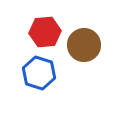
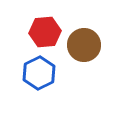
blue hexagon: rotated 16 degrees clockwise
